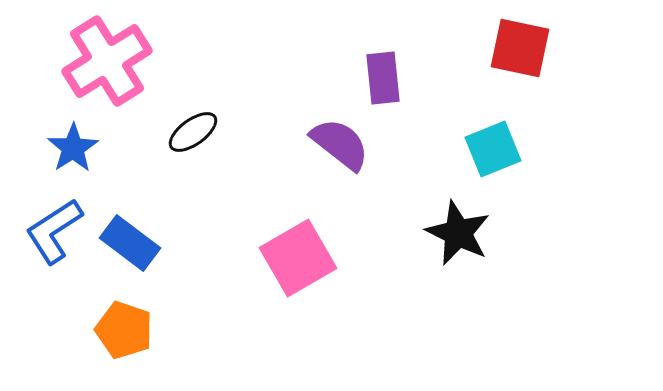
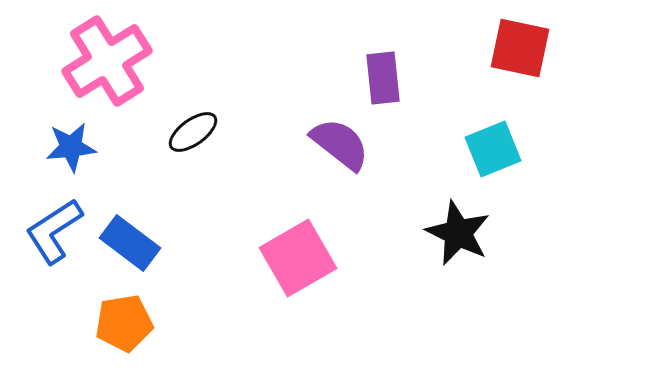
blue star: moved 2 px left, 1 px up; rotated 27 degrees clockwise
orange pentagon: moved 7 px up; rotated 28 degrees counterclockwise
